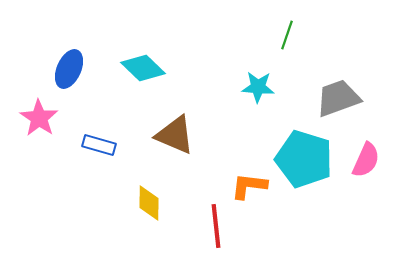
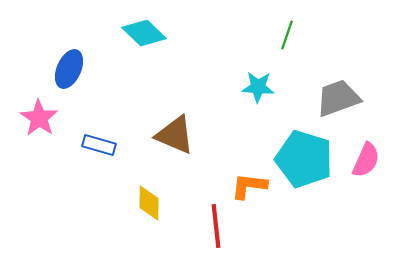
cyan diamond: moved 1 px right, 35 px up
